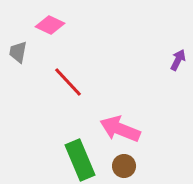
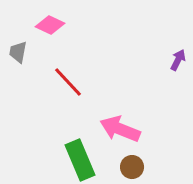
brown circle: moved 8 px right, 1 px down
